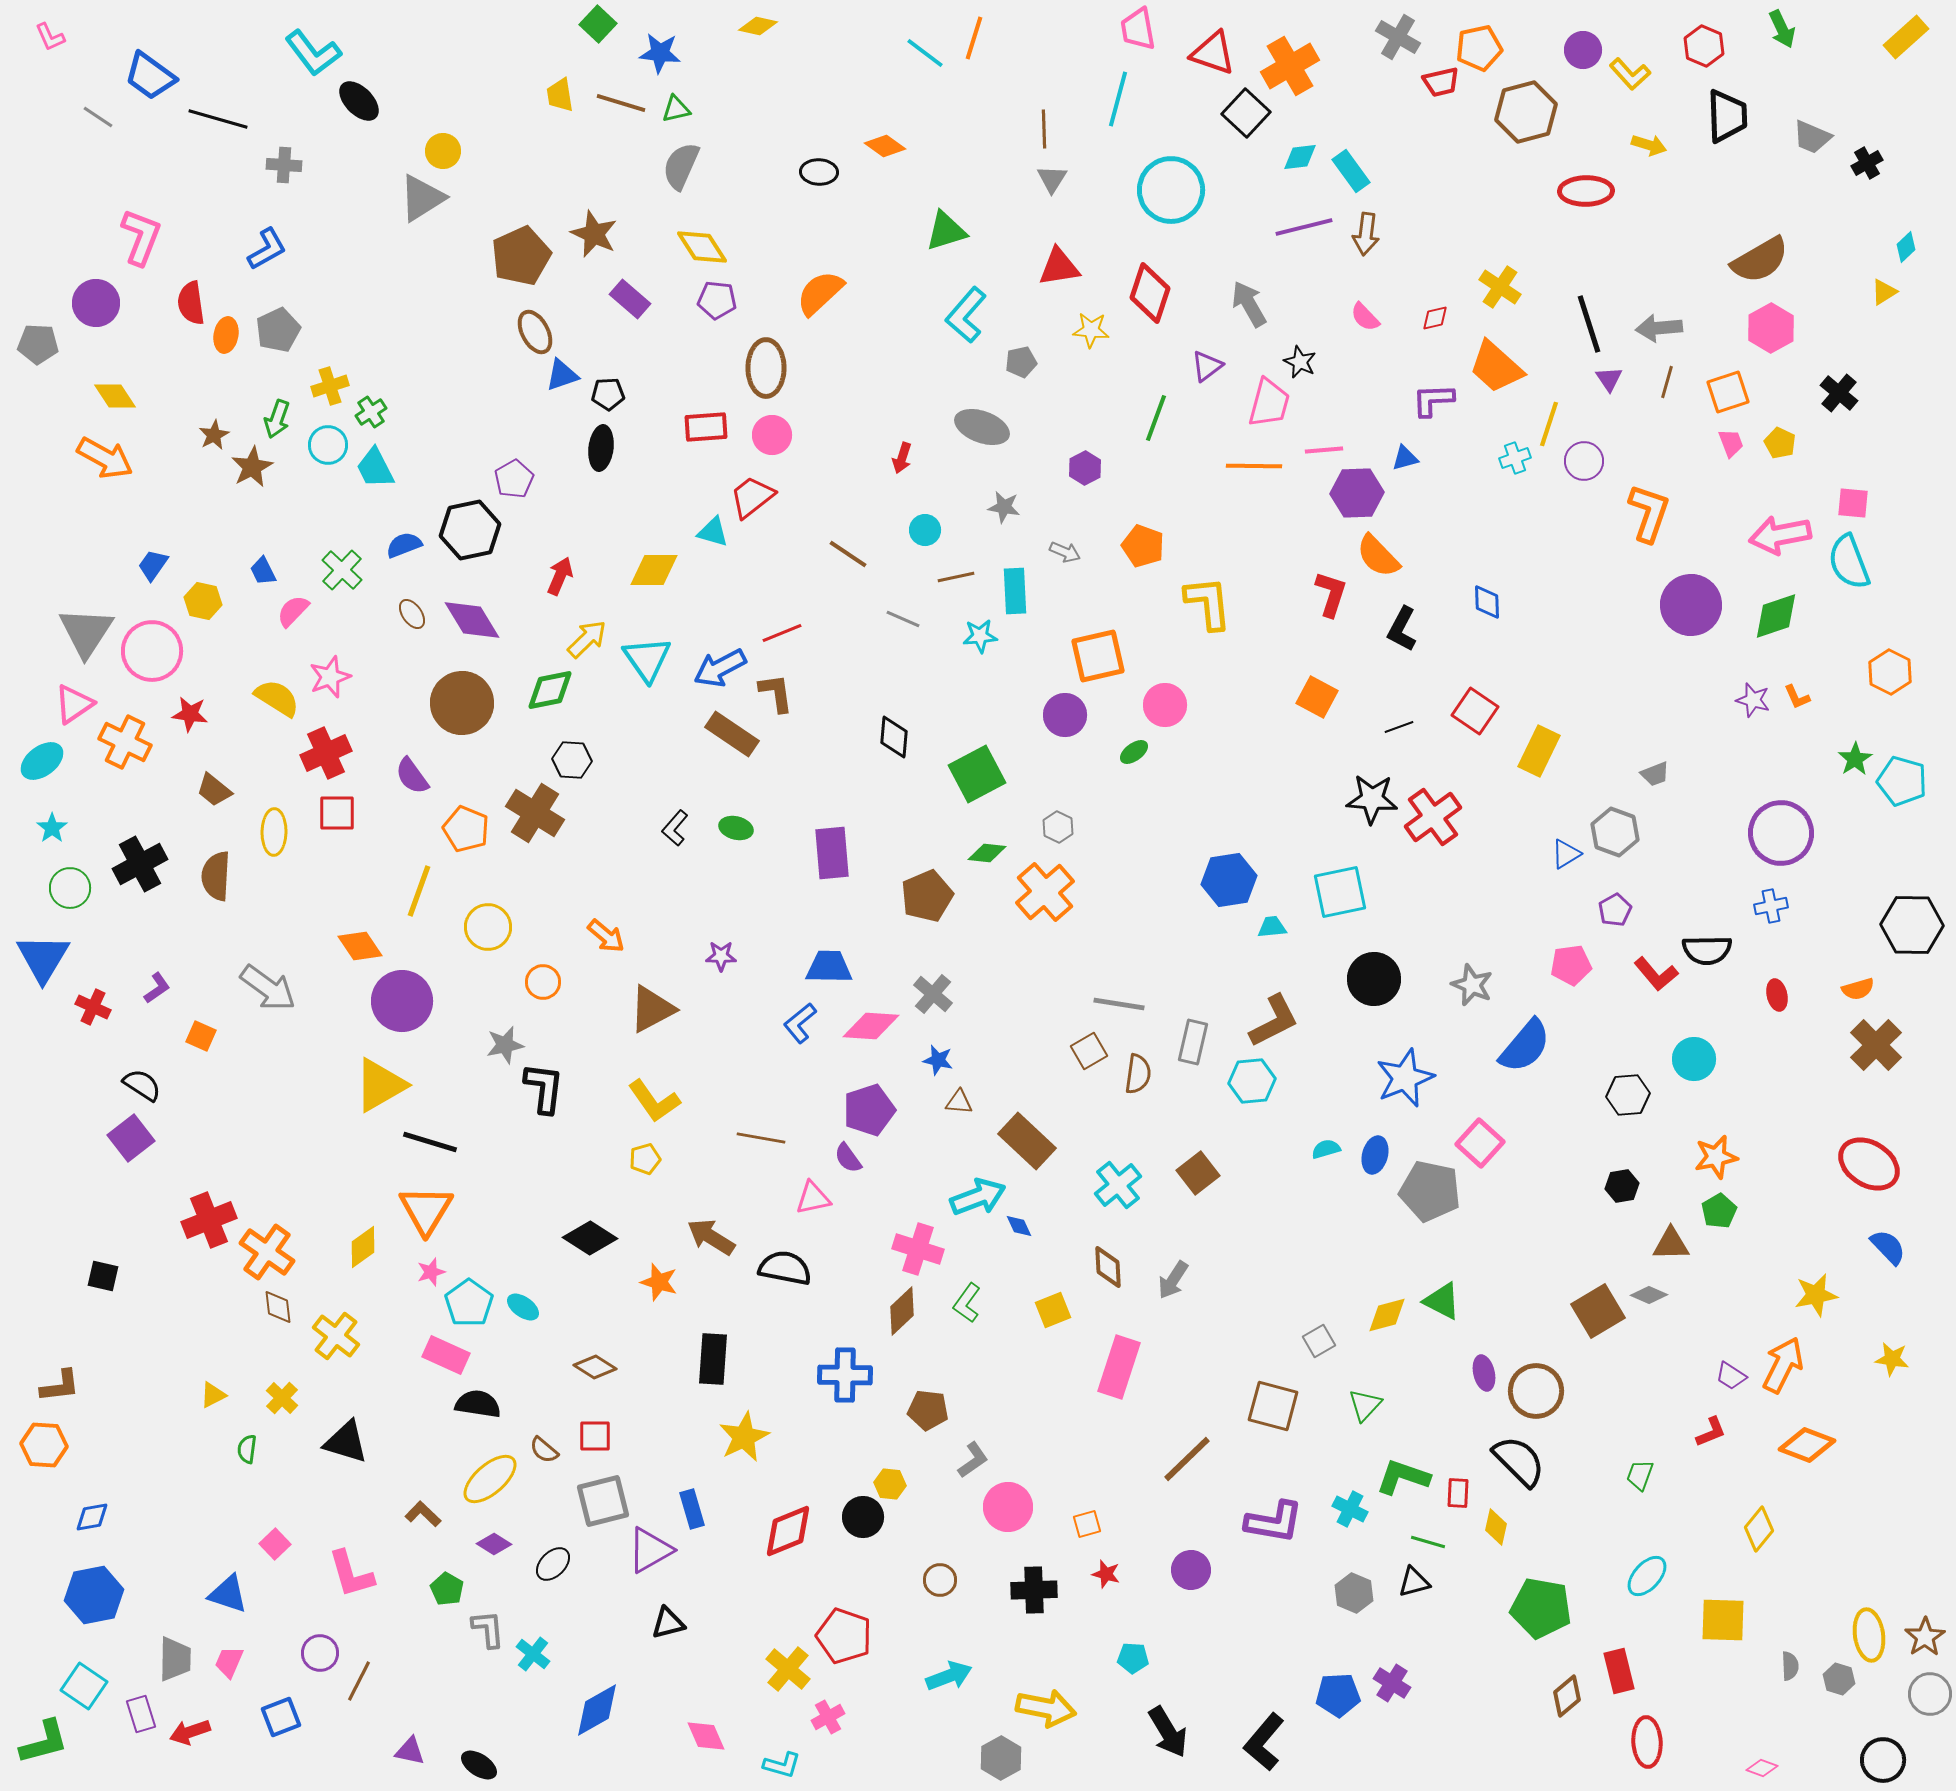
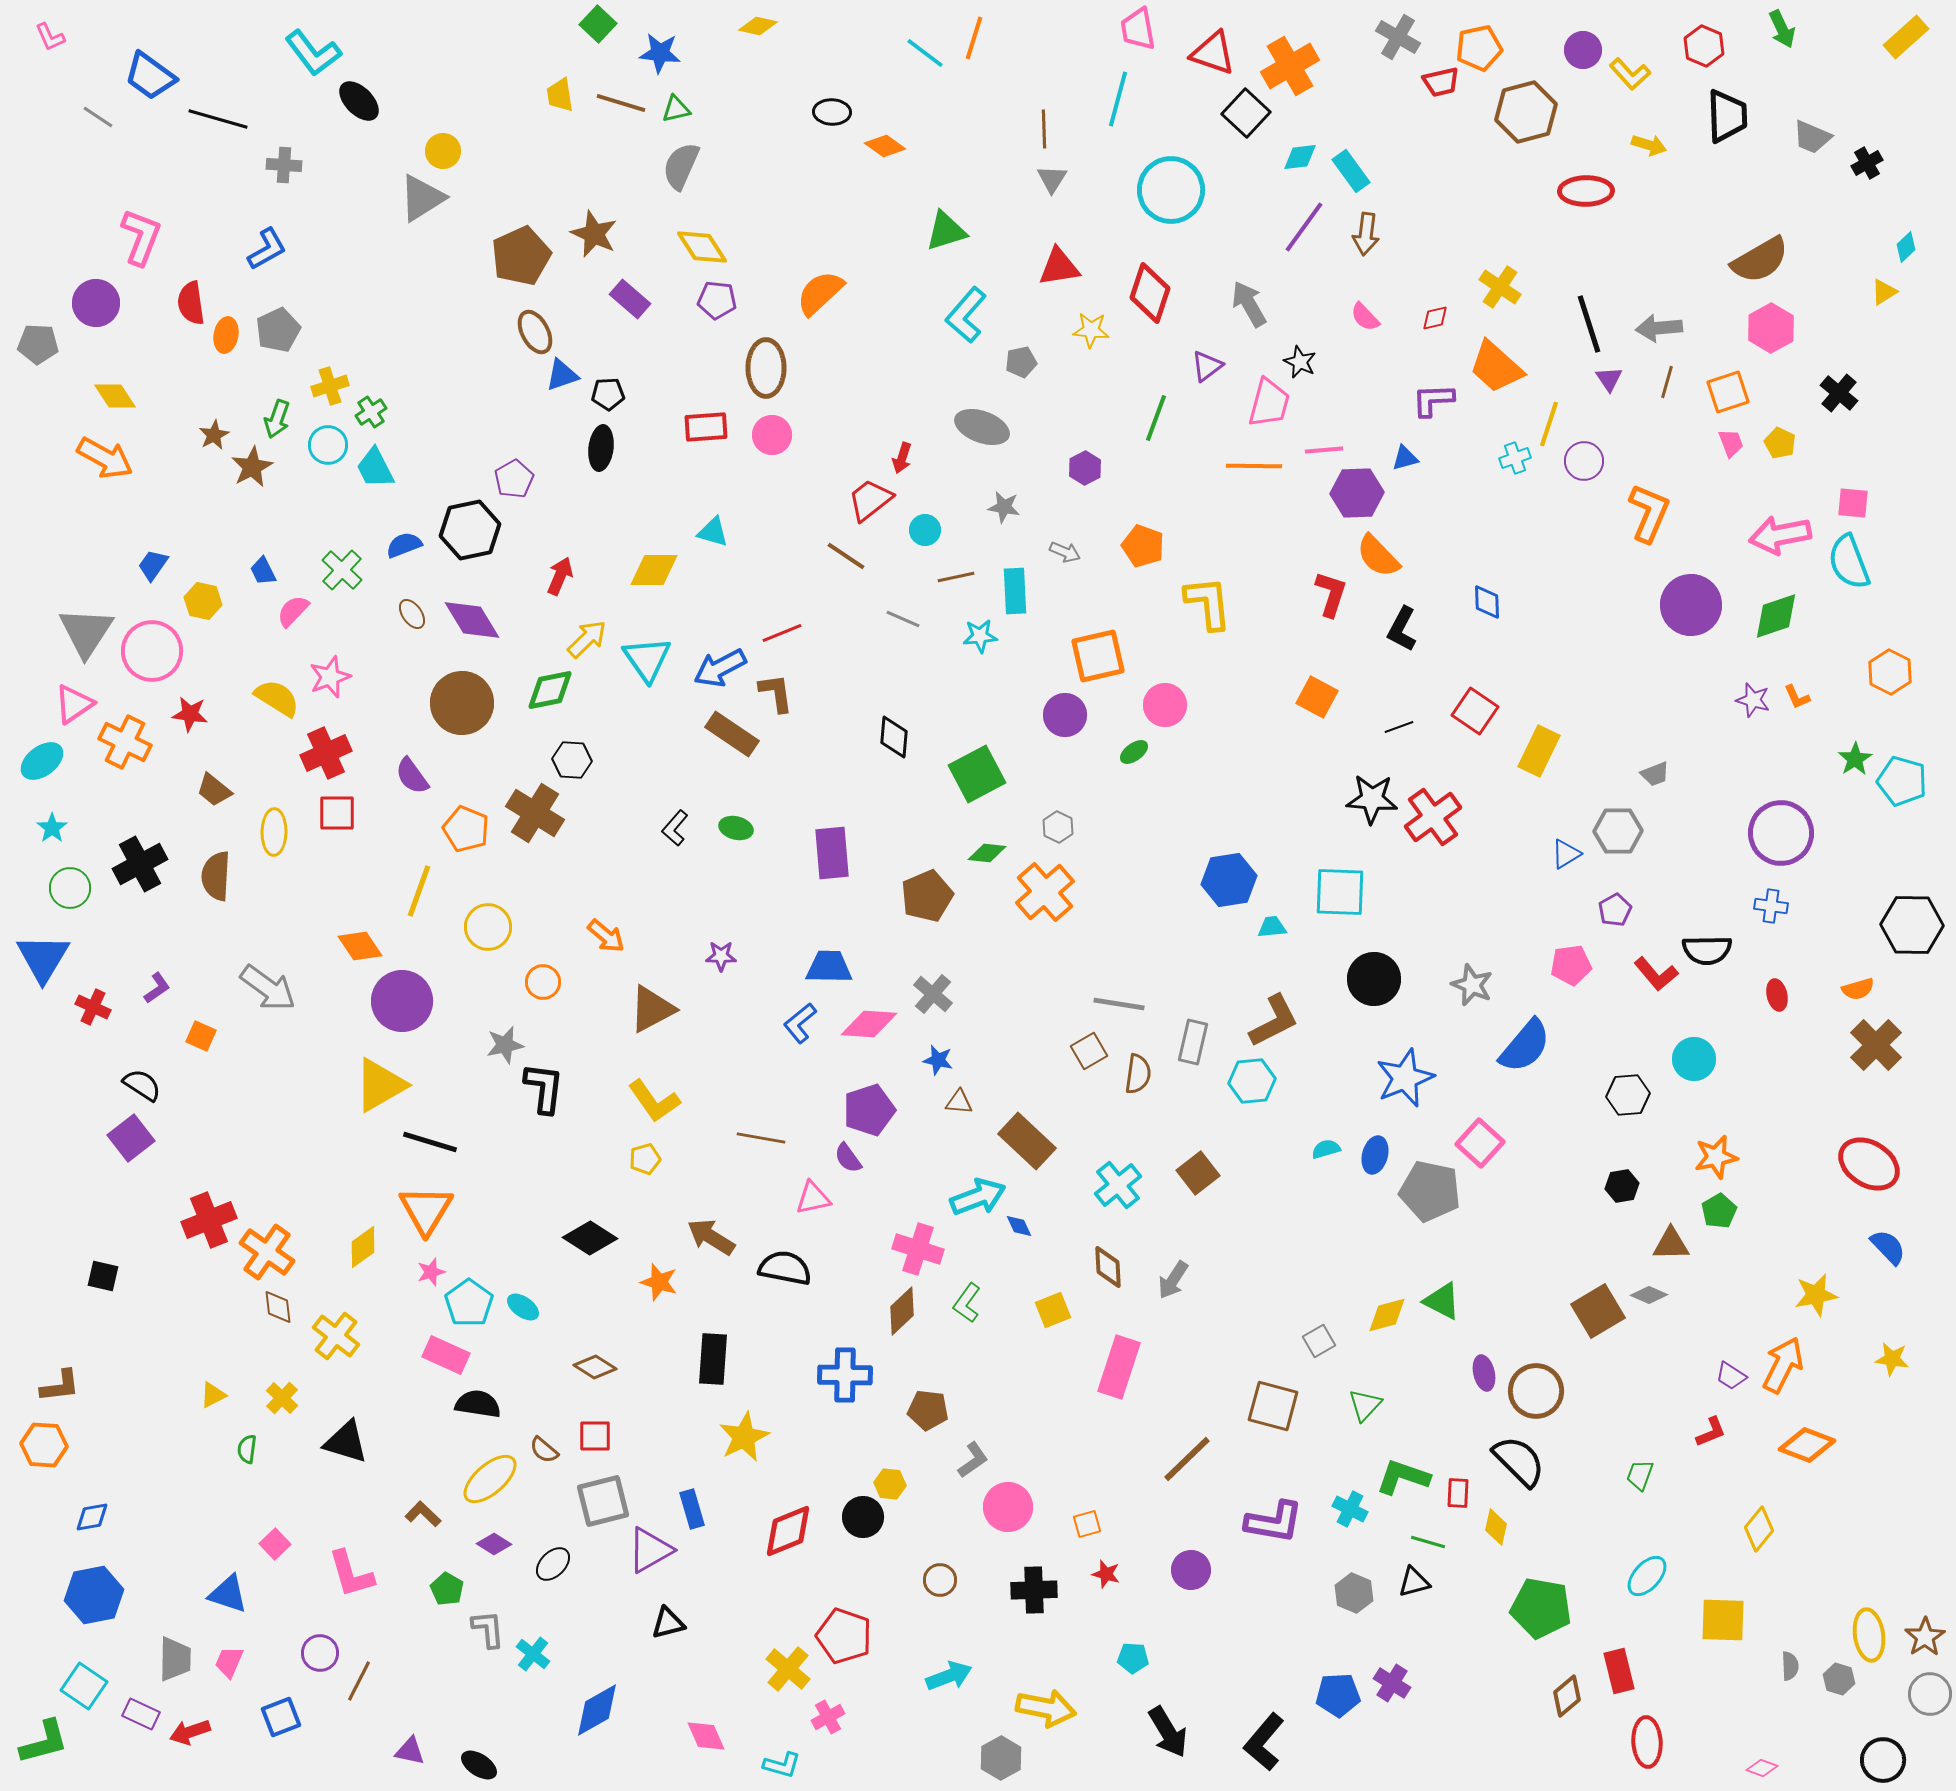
black ellipse at (819, 172): moved 13 px right, 60 px up
purple line at (1304, 227): rotated 40 degrees counterclockwise
red trapezoid at (752, 497): moved 118 px right, 3 px down
orange L-shape at (1649, 513): rotated 4 degrees clockwise
brown line at (848, 554): moved 2 px left, 2 px down
gray hexagon at (1615, 832): moved 3 px right, 1 px up; rotated 21 degrees counterclockwise
cyan square at (1340, 892): rotated 14 degrees clockwise
blue cross at (1771, 906): rotated 20 degrees clockwise
pink diamond at (871, 1026): moved 2 px left, 2 px up
purple rectangle at (141, 1714): rotated 48 degrees counterclockwise
